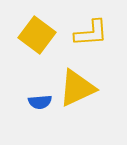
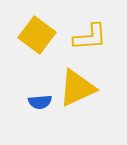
yellow L-shape: moved 1 px left, 4 px down
